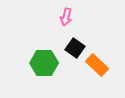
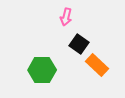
black square: moved 4 px right, 4 px up
green hexagon: moved 2 px left, 7 px down
